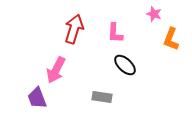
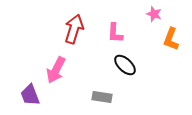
purple trapezoid: moved 7 px left, 3 px up
